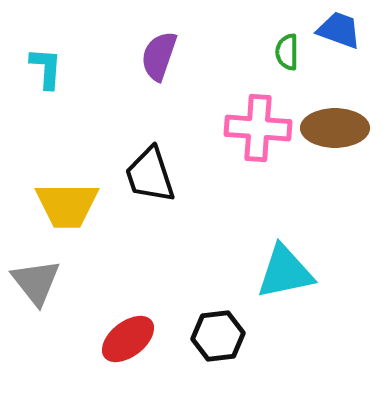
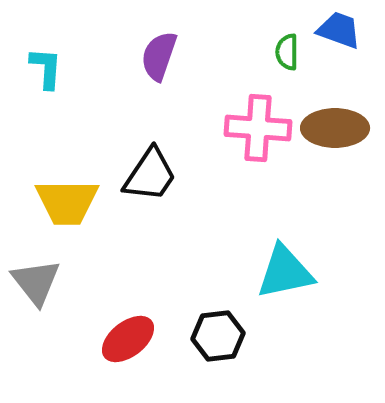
black trapezoid: rotated 128 degrees counterclockwise
yellow trapezoid: moved 3 px up
